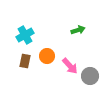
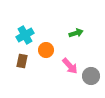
green arrow: moved 2 px left, 3 px down
orange circle: moved 1 px left, 6 px up
brown rectangle: moved 3 px left
gray circle: moved 1 px right
